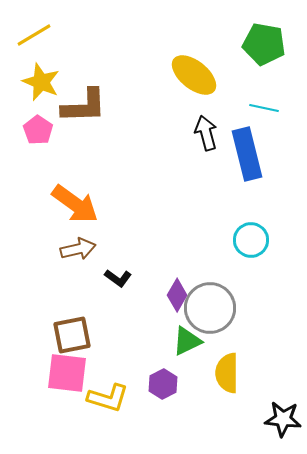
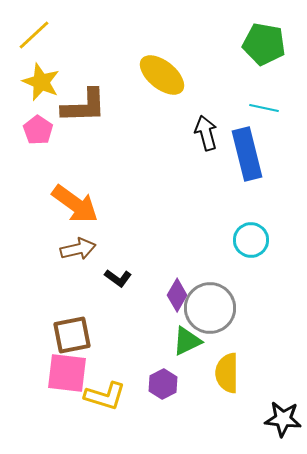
yellow line: rotated 12 degrees counterclockwise
yellow ellipse: moved 32 px left
yellow L-shape: moved 3 px left, 2 px up
